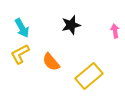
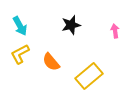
cyan arrow: moved 2 px left, 2 px up
